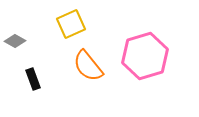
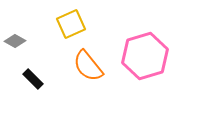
black rectangle: rotated 25 degrees counterclockwise
